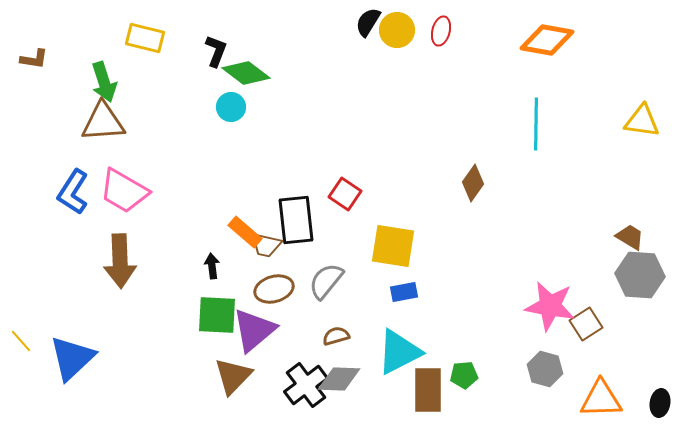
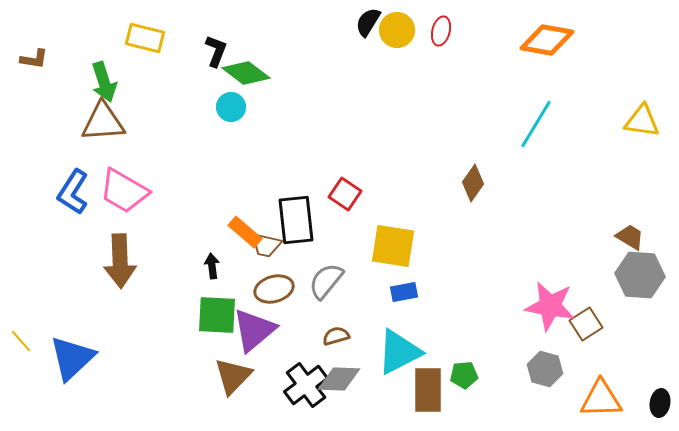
cyan line at (536, 124): rotated 30 degrees clockwise
